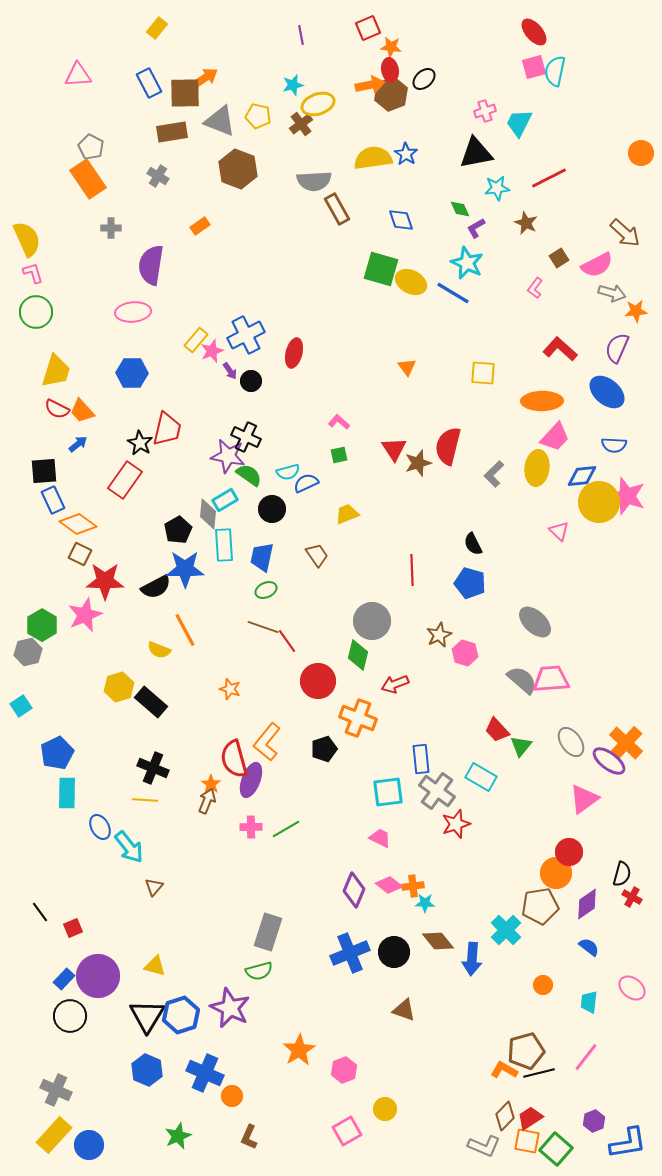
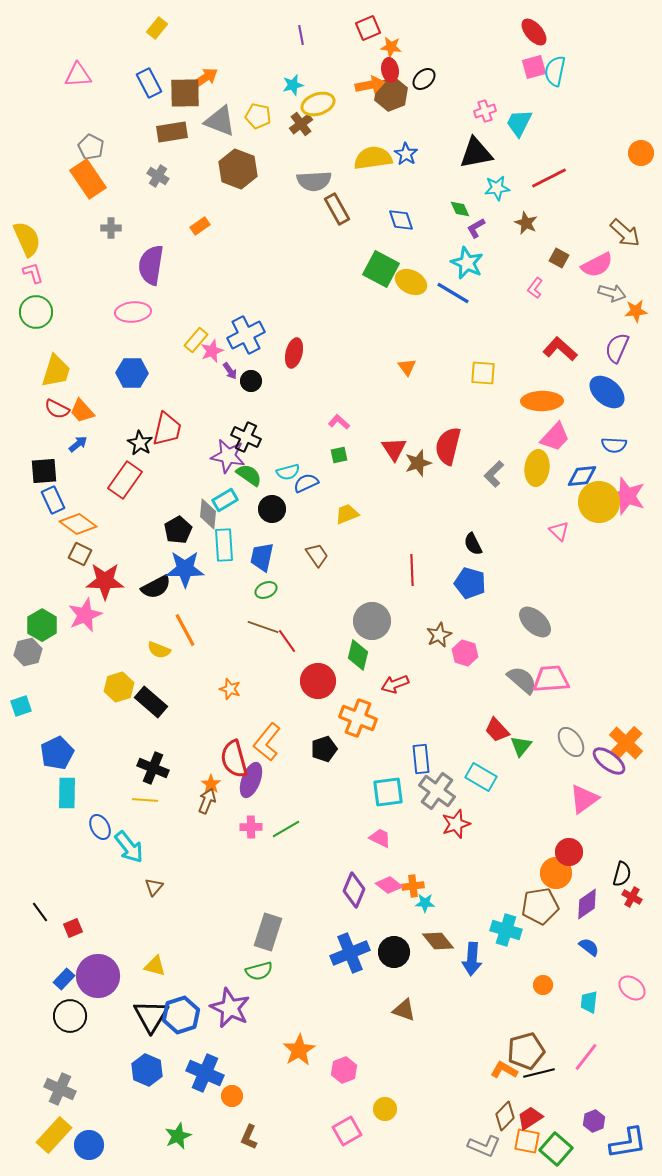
brown square at (559, 258): rotated 30 degrees counterclockwise
green square at (381, 269): rotated 12 degrees clockwise
cyan square at (21, 706): rotated 15 degrees clockwise
cyan cross at (506, 930): rotated 28 degrees counterclockwise
black triangle at (147, 1016): moved 4 px right
gray cross at (56, 1090): moved 4 px right, 1 px up
